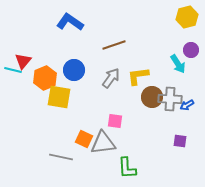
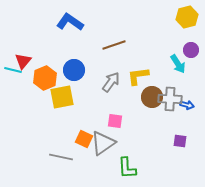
gray arrow: moved 4 px down
yellow square: moved 3 px right; rotated 20 degrees counterclockwise
blue arrow: rotated 136 degrees counterclockwise
gray triangle: rotated 28 degrees counterclockwise
